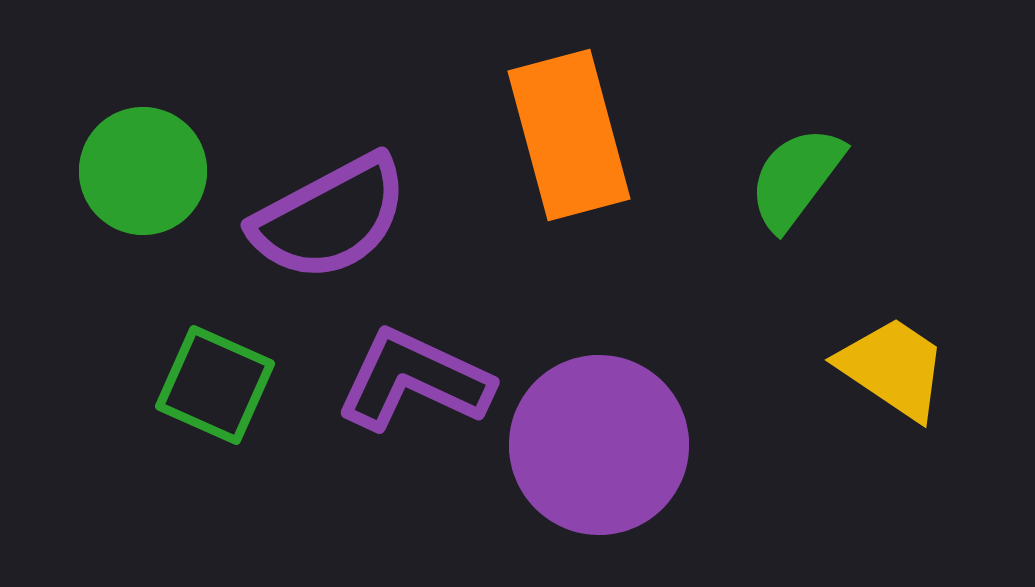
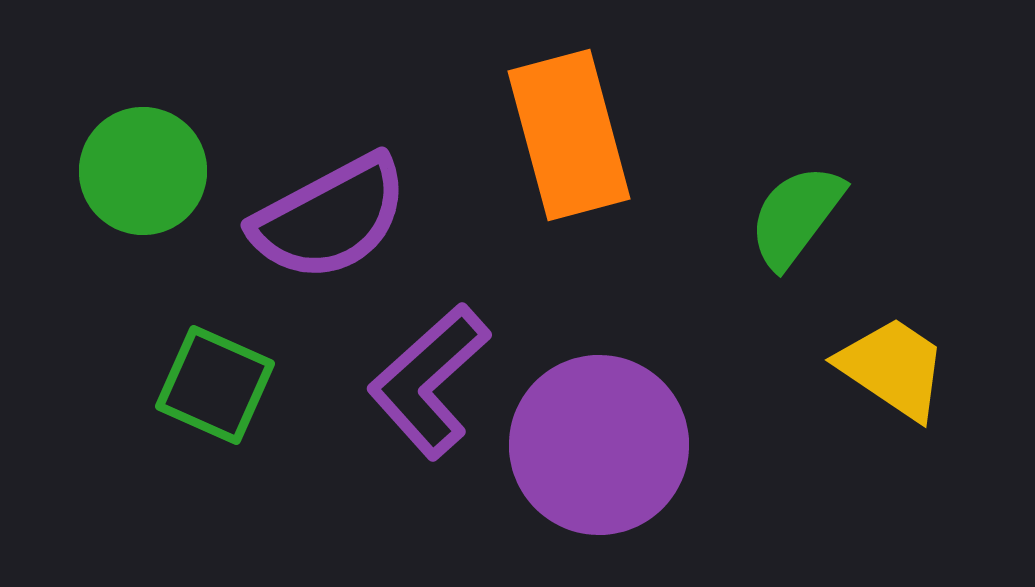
green semicircle: moved 38 px down
purple L-shape: moved 15 px right, 1 px down; rotated 67 degrees counterclockwise
